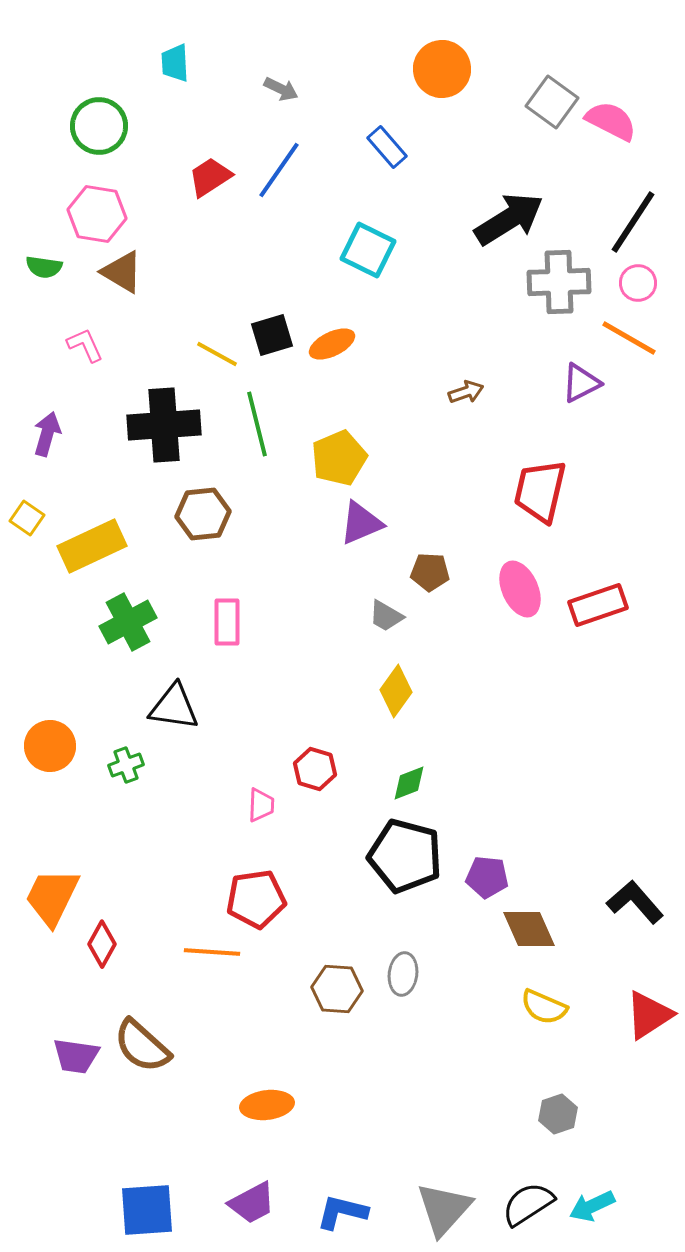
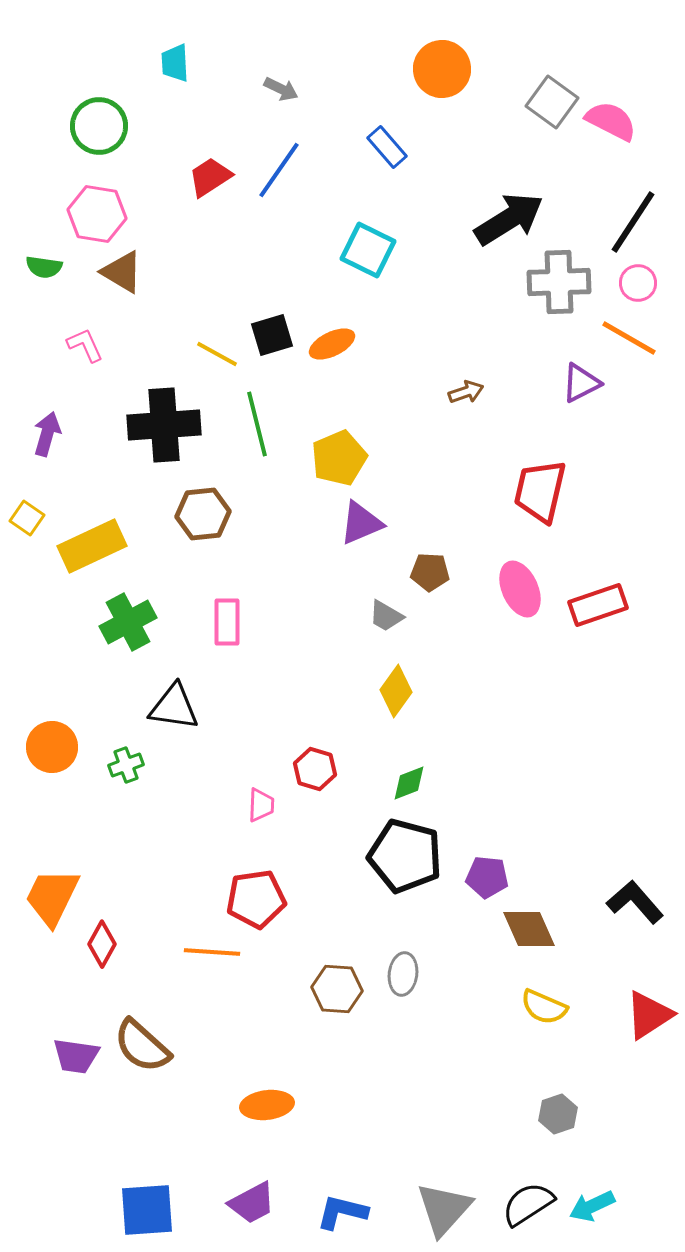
orange circle at (50, 746): moved 2 px right, 1 px down
